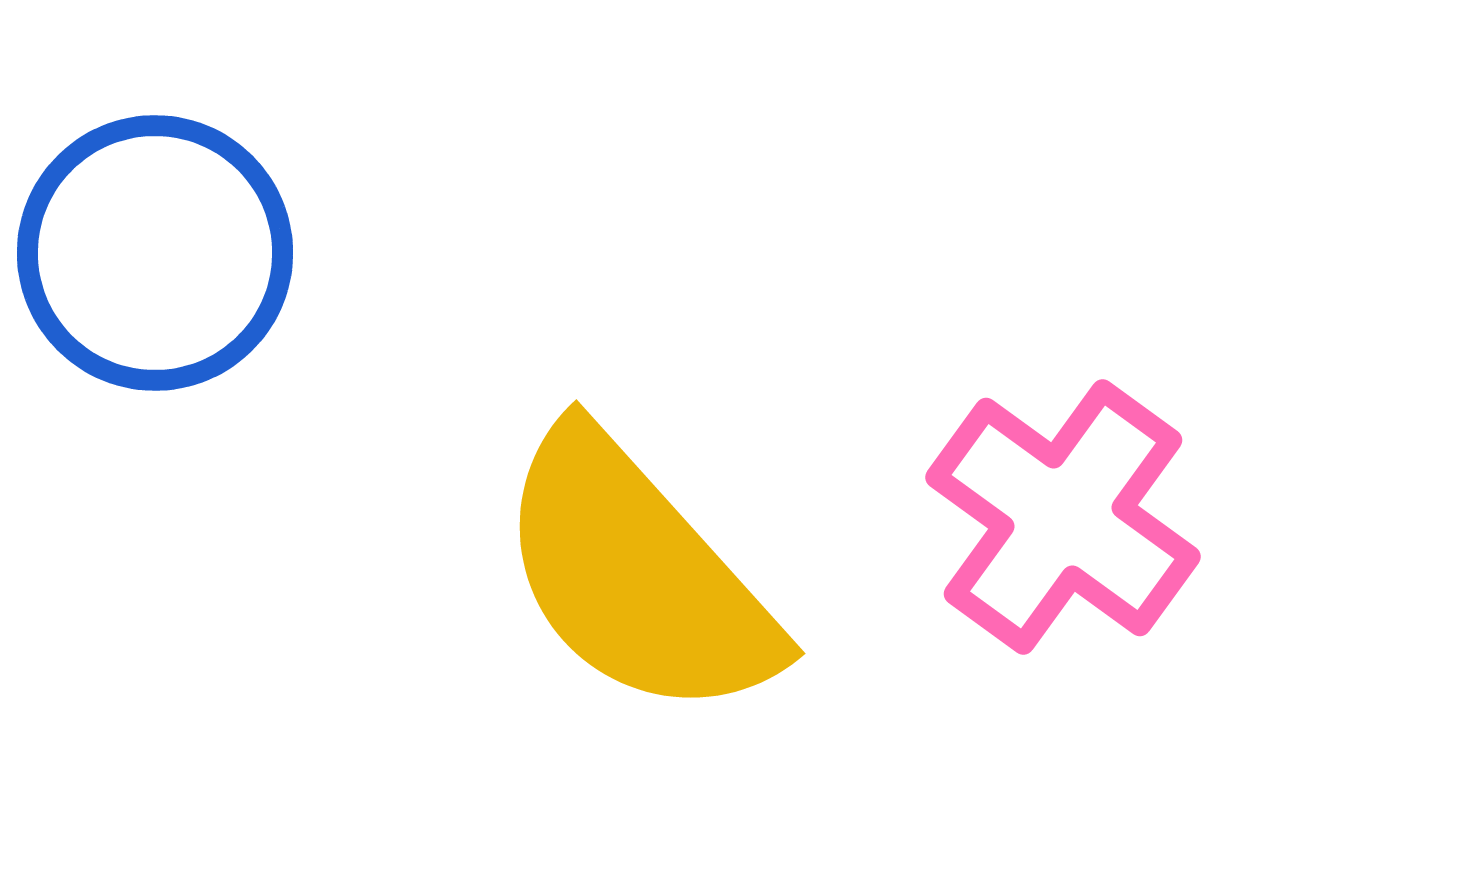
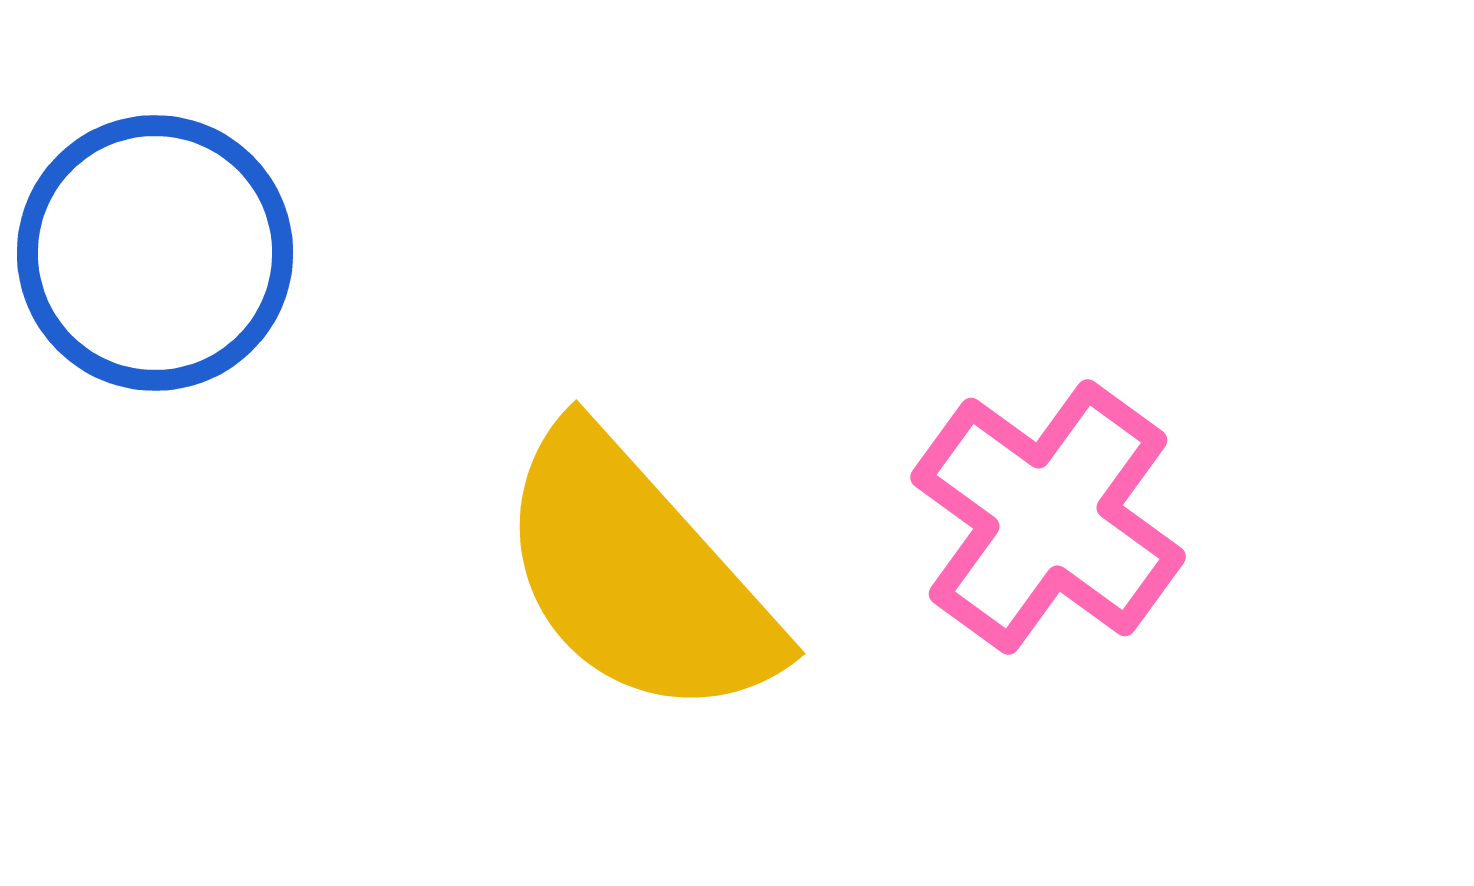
pink cross: moved 15 px left
